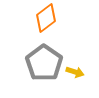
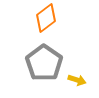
yellow arrow: moved 2 px right, 8 px down
